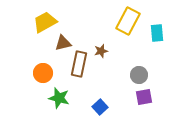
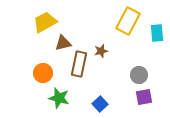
blue square: moved 3 px up
